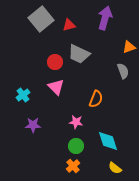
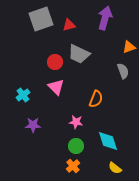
gray square: rotated 20 degrees clockwise
